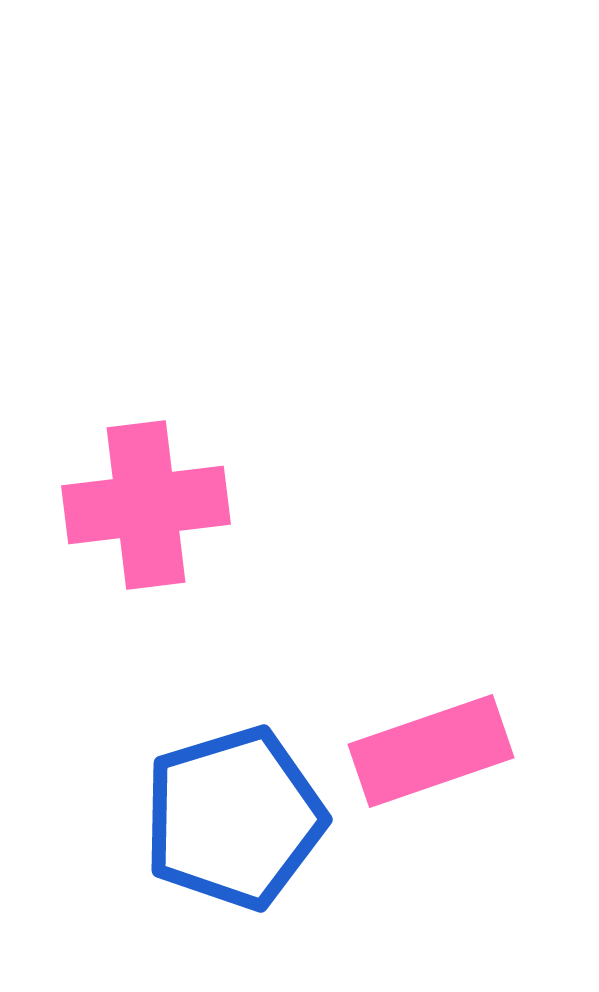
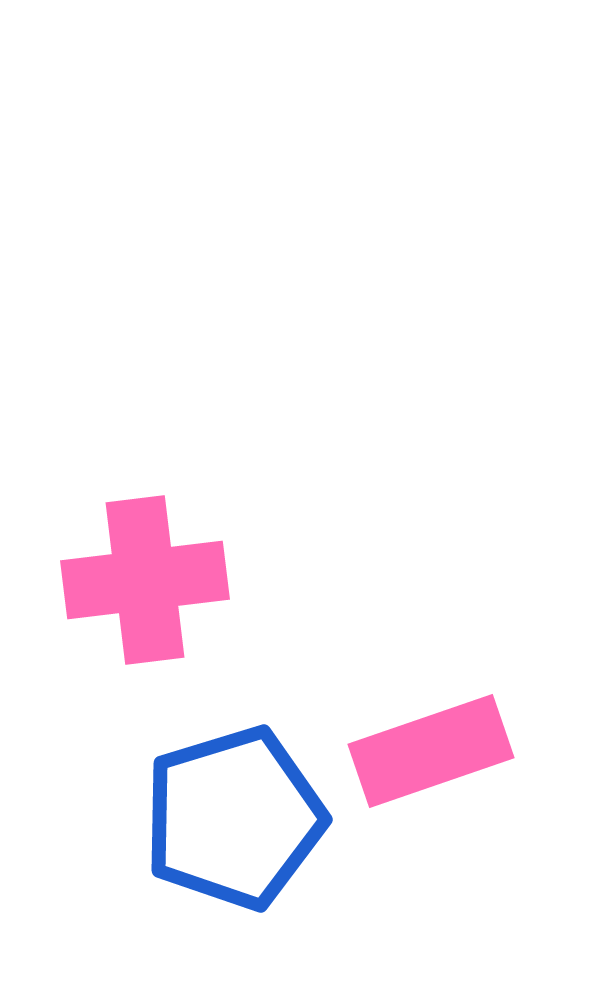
pink cross: moved 1 px left, 75 px down
